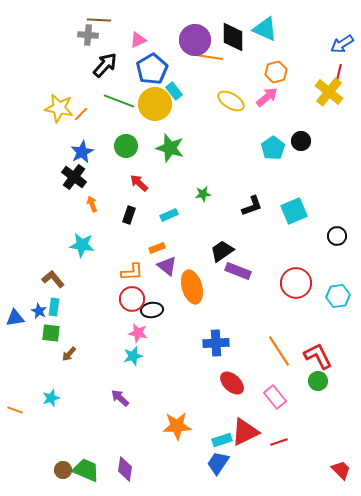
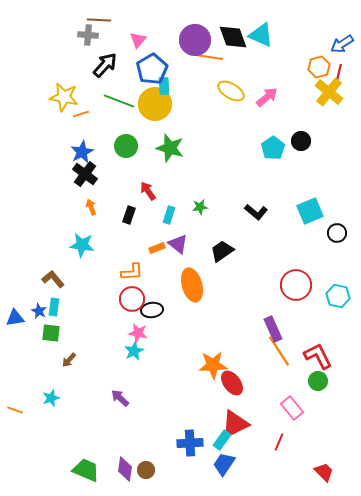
cyan triangle at (265, 29): moved 4 px left, 6 px down
black diamond at (233, 37): rotated 20 degrees counterclockwise
pink triangle at (138, 40): rotated 24 degrees counterclockwise
orange hexagon at (276, 72): moved 43 px right, 5 px up
cyan rectangle at (174, 91): moved 10 px left, 5 px up; rotated 36 degrees clockwise
yellow ellipse at (231, 101): moved 10 px up
yellow star at (59, 108): moved 5 px right, 11 px up
orange line at (81, 114): rotated 28 degrees clockwise
black cross at (74, 177): moved 11 px right, 3 px up
red arrow at (139, 183): moved 9 px right, 8 px down; rotated 12 degrees clockwise
green star at (203, 194): moved 3 px left, 13 px down
orange arrow at (92, 204): moved 1 px left, 3 px down
black L-shape at (252, 206): moved 4 px right, 6 px down; rotated 60 degrees clockwise
cyan square at (294, 211): moved 16 px right
cyan rectangle at (169, 215): rotated 48 degrees counterclockwise
black circle at (337, 236): moved 3 px up
purple triangle at (167, 266): moved 11 px right, 22 px up
purple rectangle at (238, 271): moved 35 px right, 58 px down; rotated 45 degrees clockwise
red circle at (296, 283): moved 2 px down
orange ellipse at (192, 287): moved 2 px up
cyan hexagon at (338, 296): rotated 20 degrees clockwise
blue cross at (216, 343): moved 26 px left, 100 px down
brown arrow at (69, 354): moved 6 px down
cyan star at (133, 356): moved 1 px right, 5 px up; rotated 12 degrees counterclockwise
red ellipse at (232, 383): rotated 10 degrees clockwise
pink rectangle at (275, 397): moved 17 px right, 11 px down
orange star at (177, 426): moved 36 px right, 61 px up
red triangle at (245, 432): moved 10 px left, 8 px up
cyan rectangle at (222, 440): rotated 36 degrees counterclockwise
red line at (279, 442): rotated 48 degrees counterclockwise
blue trapezoid at (218, 463): moved 6 px right, 1 px down
brown circle at (63, 470): moved 83 px right
red trapezoid at (341, 470): moved 17 px left, 2 px down
